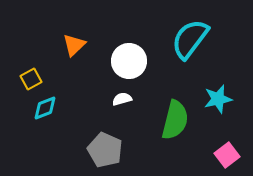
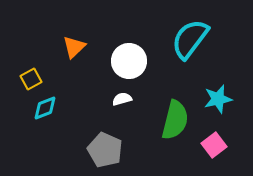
orange triangle: moved 2 px down
pink square: moved 13 px left, 10 px up
